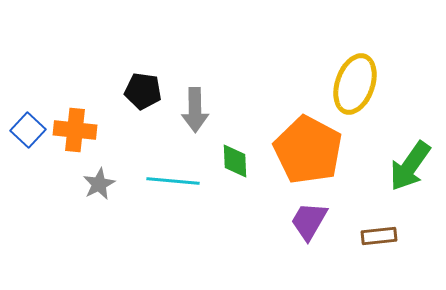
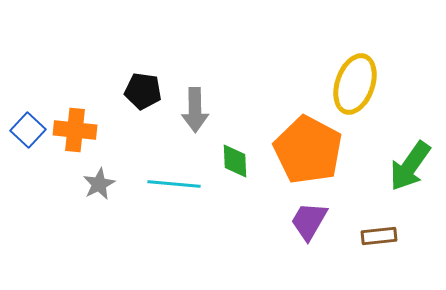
cyan line: moved 1 px right, 3 px down
